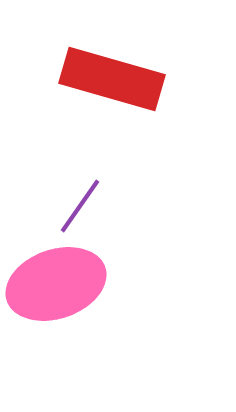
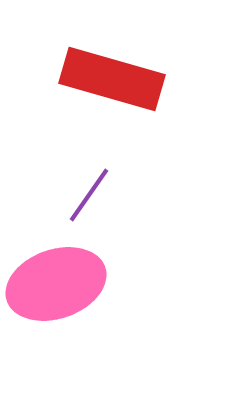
purple line: moved 9 px right, 11 px up
